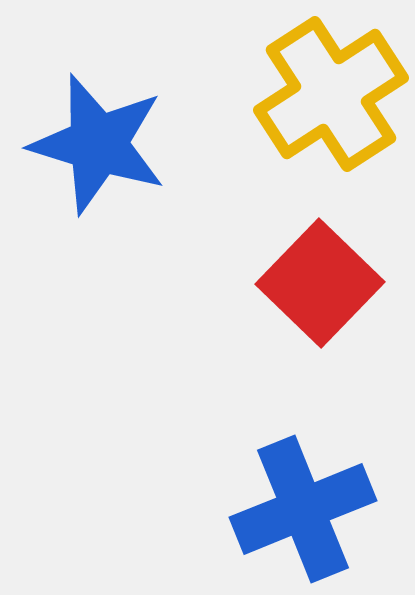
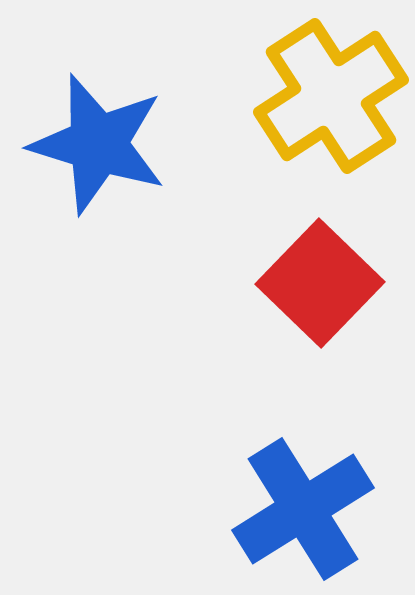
yellow cross: moved 2 px down
blue cross: rotated 10 degrees counterclockwise
